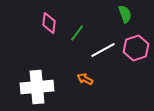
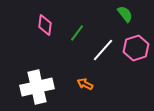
green semicircle: rotated 18 degrees counterclockwise
pink diamond: moved 4 px left, 2 px down
white line: rotated 20 degrees counterclockwise
orange arrow: moved 5 px down
white cross: rotated 8 degrees counterclockwise
